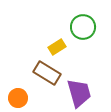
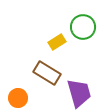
yellow rectangle: moved 5 px up
